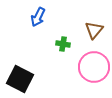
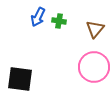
brown triangle: moved 1 px right, 1 px up
green cross: moved 4 px left, 23 px up
black square: rotated 20 degrees counterclockwise
